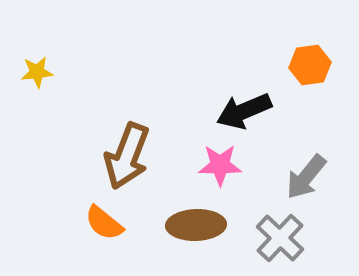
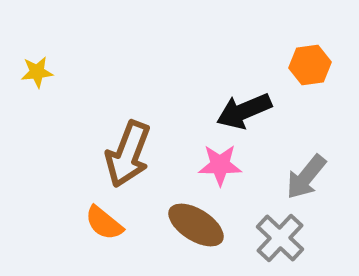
brown arrow: moved 1 px right, 2 px up
brown ellipse: rotated 34 degrees clockwise
